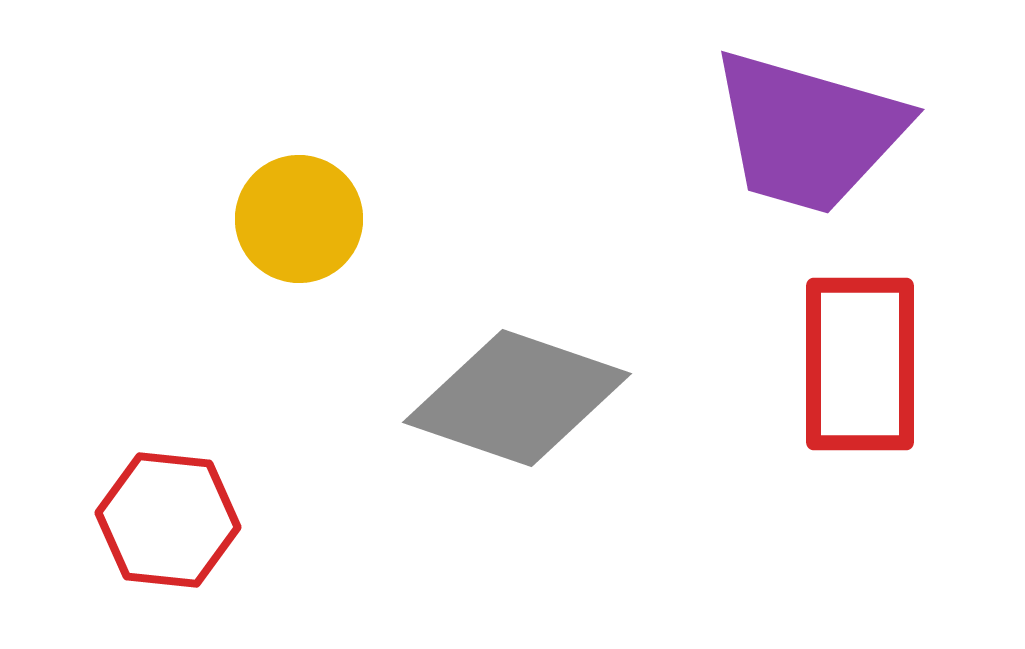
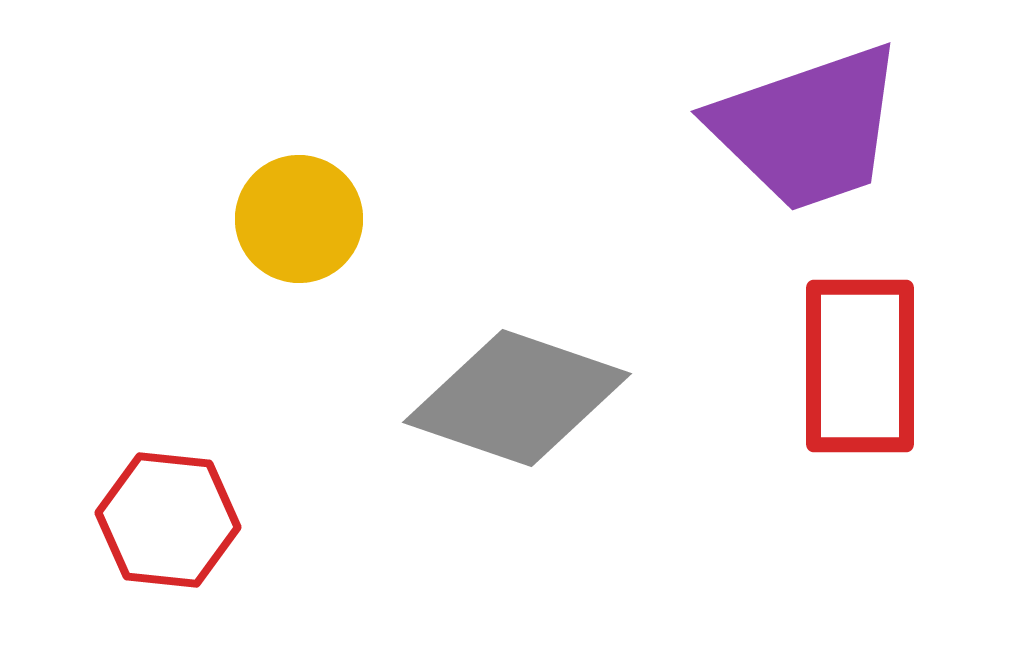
purple trapezoid: moved 4 px up; rotated 35 degrees counterclockwise
red rectangle: moved 2 px down
